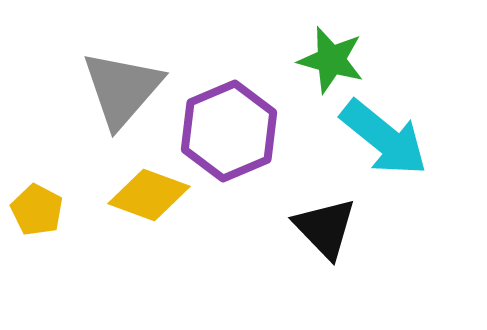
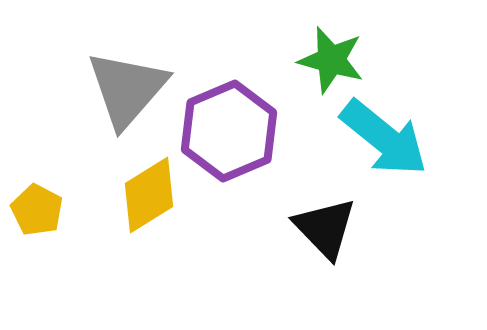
gray triangle: moved 5 px right
yellow diamond: rotated 52 degrees counterclockwise
